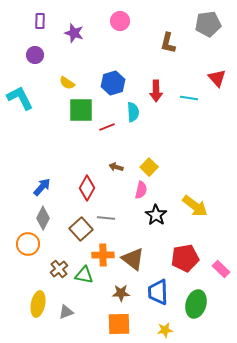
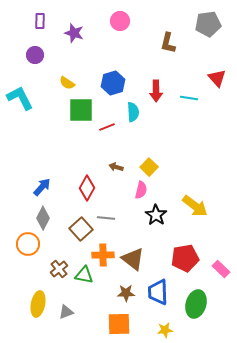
brown star: moved 5 px right
